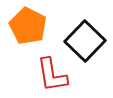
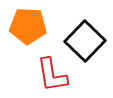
orange pentagon: rotated 24 degrees counterclockwise
